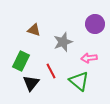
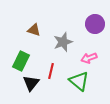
pink arrow: rotated 14 degrees counterclockwise
red line: rotated 42 degrees clockwise
